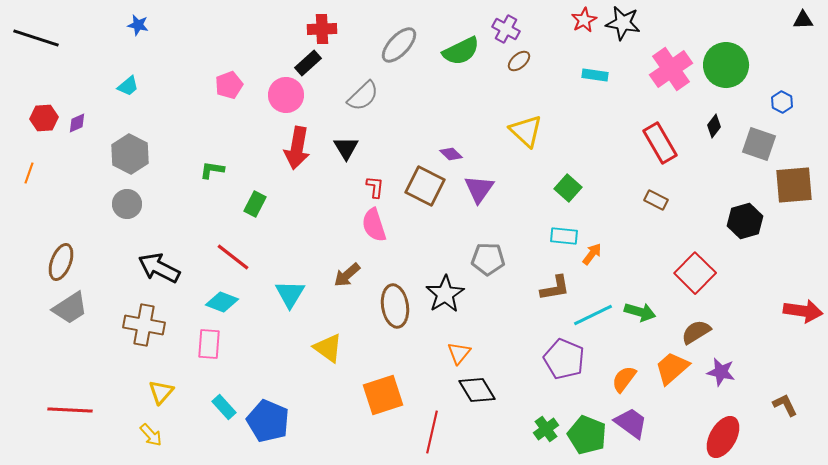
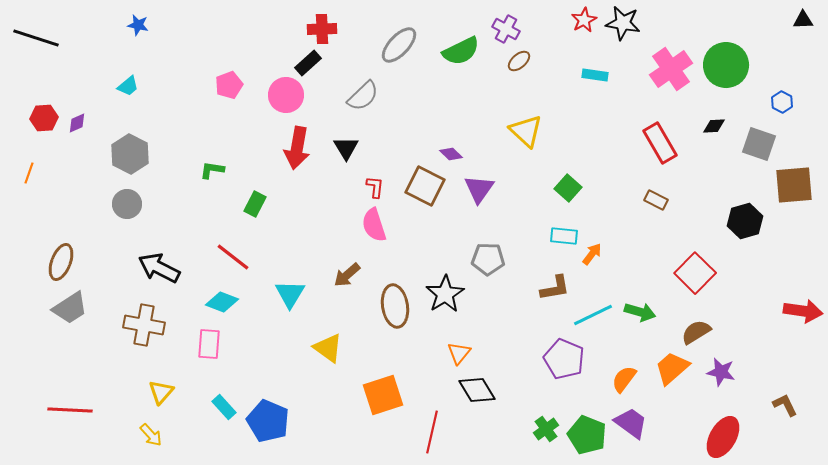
black diamond at (714, 126): rotated 50 degrees clockwise
